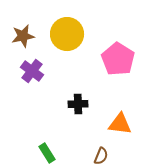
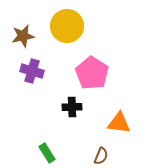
yellow circle: moved 8 px up
pink pentagon: moved 26 px left, 14 px down
purple cross: rotated 20 degrees counterclockwise
black cross: moved 6 px left, 3 px down
orange triangle: moved 1 px left, 1 px up
